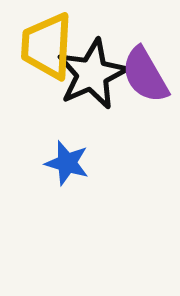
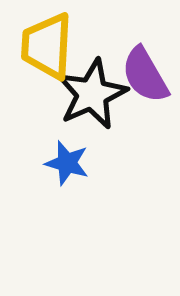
black star: moved 20 px down
